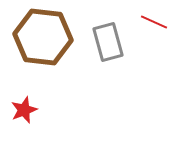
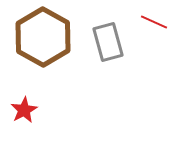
brown hexagon: rotated 22 degrees clockwise
red star: rotated 8 degrees counterclockwise
